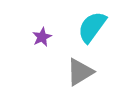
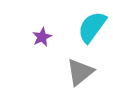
gray triangle: rotated 8 degrees counterclockwise
